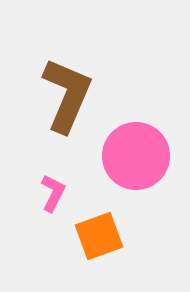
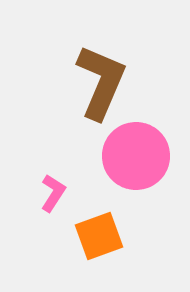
brown L-shape: moved 34 px right, 13 px up
pink L-shape: rotated 6 degrees clockwise
